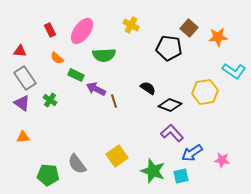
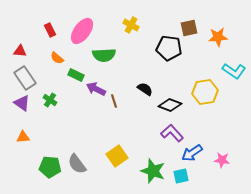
brown square: rotated 36 degrees clockwise
black semicircle: moved 3 px left, 1 px down
green pentagon: moved 2 px right, 8 px up
